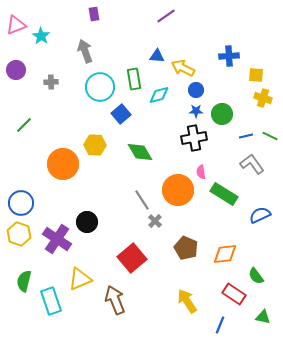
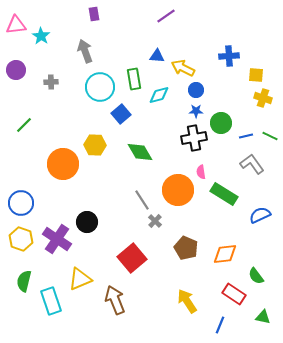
pink triangle at (16, 25): rotated 15 degrees clockwise
green circle at (222, 114): moved 1 px left, 9 px down
yellow hexagon at (19, 234): moved 2 px right, 5 px down
